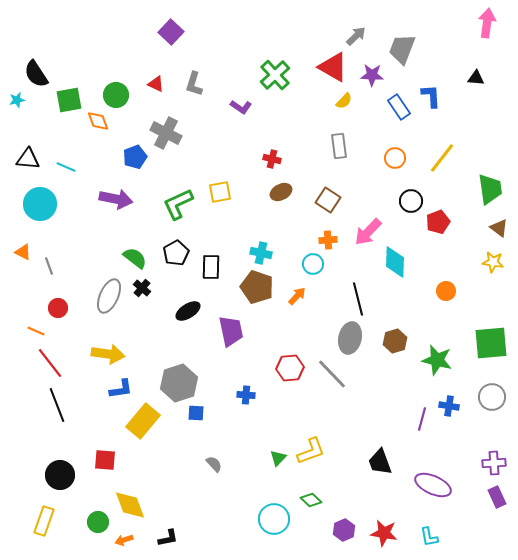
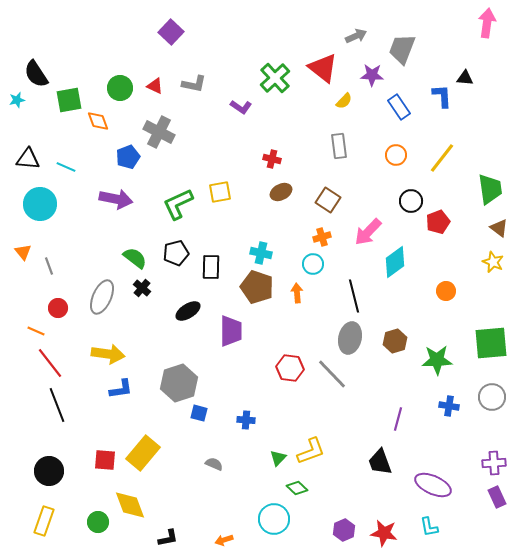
gray arrow at (356, 36): rotated 20 degrees clockwise
red triangle at (333, 67): moved 10 px left, 1 px down; rotated 8 degrees clockwise
green cross at (275, 75): moved 3 px down
black triangle at (476, 78): moved 11 px left
red triangle at (156, 84): moved 1 px left, 2 px down
gray L-shape at (194, 84): rotated 95 degrees counterclockwise
green circle at (116, 95): moved 4 px right, 7 px up
blue L-shape at (431, 96): moved 11 px right
gray cross at (166, 133): moved 7 px left, 1 px up
blue pentagon at (135, 157): moved 7 px left
orange circle at (395, 158): moved 1 px right, 3 px up
orange cross at (328, 240): moved 6 px left, 3 px up; rotated 12 degrees counterclockwise
orange triangle at (23, 252): rotated 24 degrees clockwise
black pentagon at (176, 253): rotated 15 degrees clockwise
cyan diamond at (395, 262): rotated 52 degrees clockwise
yellow star at (493, 262): rotated 15 degrees clockwise
gray ellipse at (109, 296): moved 7 px left, 1 px down
orange arrow at (297, 296): moved 3 px up; rotated 48 degrees counterclockwise
black line at (358, 299): moved 4 px left, 3 px up
purple trapezoid at (231, 331): rotated 12 degrees clockwise
green star at (437, 360): rotated 16 degrees counterclockwise
red hexagon at (290, 368): rotated 12 degrees clockwise
blue cross at (246, 395): moved 25 px down
blue square at (196, 413): moved 3 px right; rotated 12 degrees clockwise
purple line at (422, 419): moved 24 px left
yellow rectangle at (143, 421): moved 32 px down
gray semicircle at (214, 464): rotated 24 degrees counterclockwise
black circle at (60, 475): moved 11 px left, 4 px up
green diamond at (311, 500): moved 14 px left, 12 px up
cyan L-shape at (429, 537): moved 10 px up
orange arrow at (124, 540): moved 100 px right
